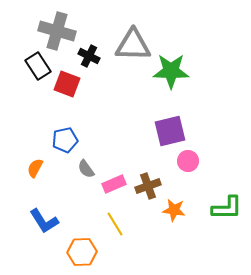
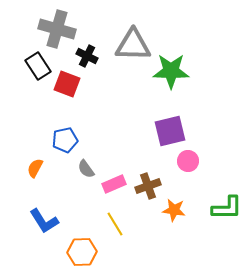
gray cross: moved 2 px up
black cross: moved 2 px left
